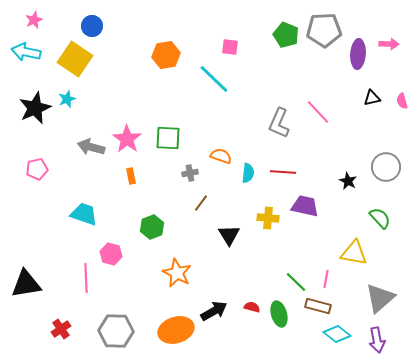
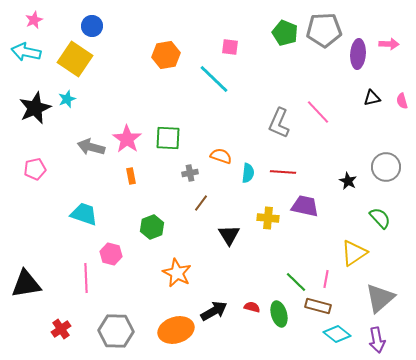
green pentagon at (286, 35): moved 1 px left, 2 px up
pink pentagon at (37, 169): moved 2 px left
yellow triangle at (354, 253): rotated 44 degrees counterclockwise
